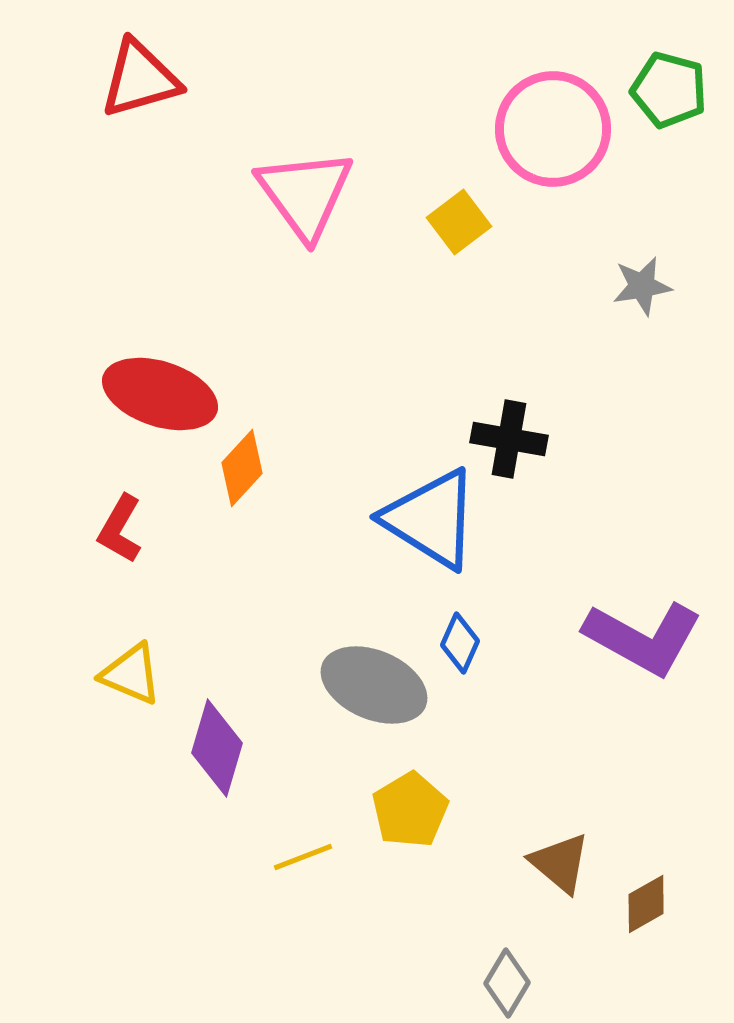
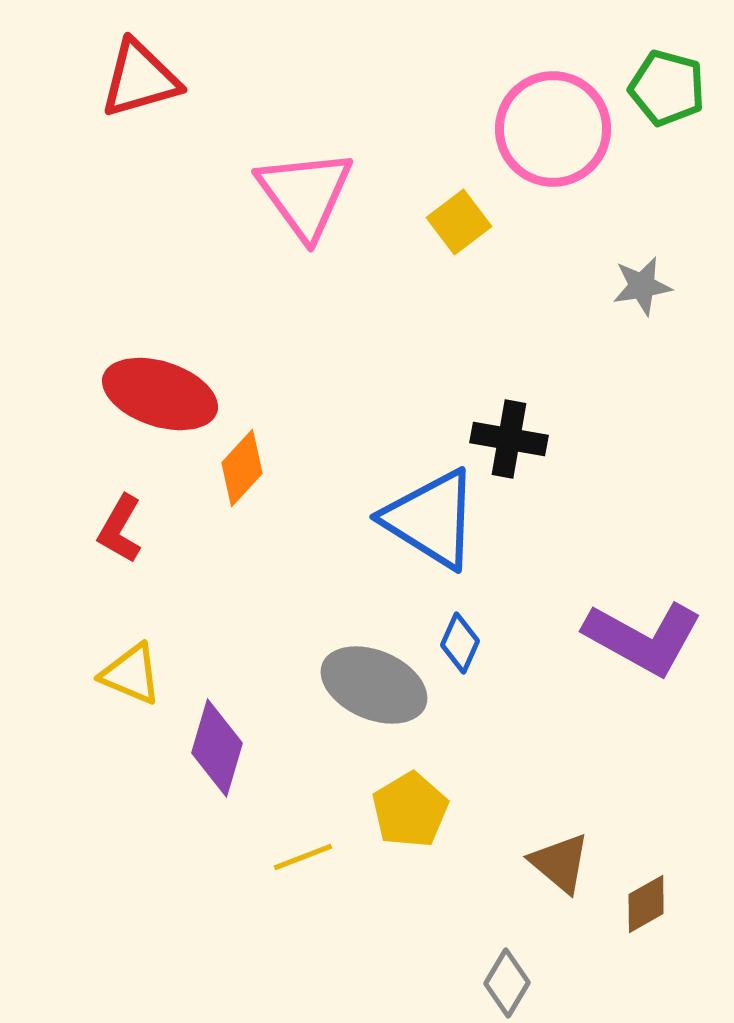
green pentagon: moved 2 px left, 2 px up
